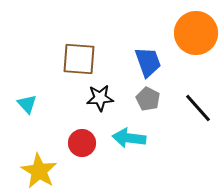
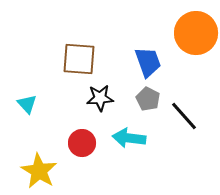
black line: moved 14 px left, 8 px down
